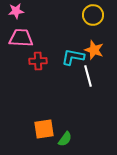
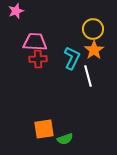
pink star: rotated 14 degrees counterclockwise
yellow circle: moved 14 px down
pink trapezoid: moved 14 px right, 4 px down
orange star: rotated 18 degrees clockwise
cyan L-shape: moved 1 px left, 1 px down; rotated 105 degrees clockwise
red cross: moved 2 px up
green semicircle: rotated 35 degrees clockwise
